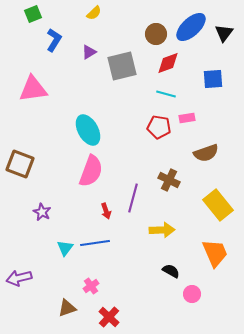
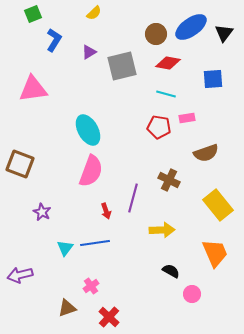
blue ellipse: rotated 8 degrees clockwise
red diamond: rotated 30 degrees clockwise
purple arrow: moved 1 px right, 3 px up
